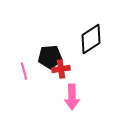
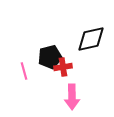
black diamond: rotated 20 degrees clockwise
black pentagon: rotated 10 degrees counterclockwise
red cross: moved 2 px right, 2 px up
